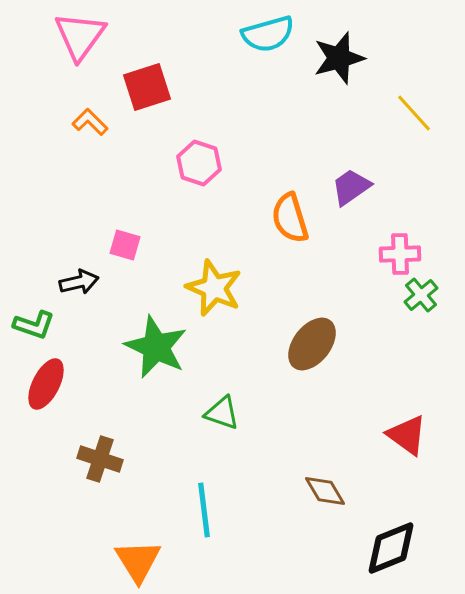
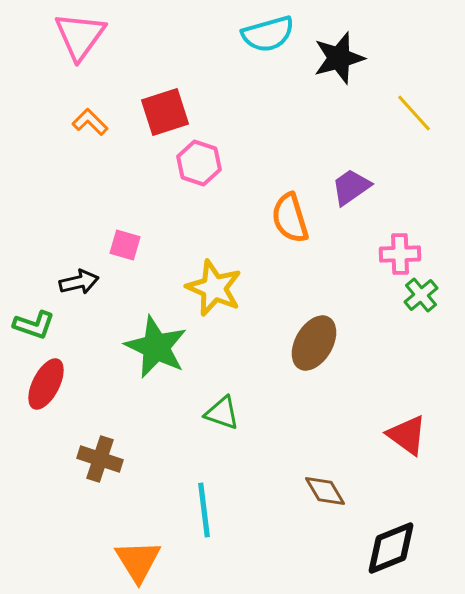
red square: moved 18 px right, 25 px down
brown ellipse: moved 2 px right, 1 px up; rotated 8 degrees counterclockwise
